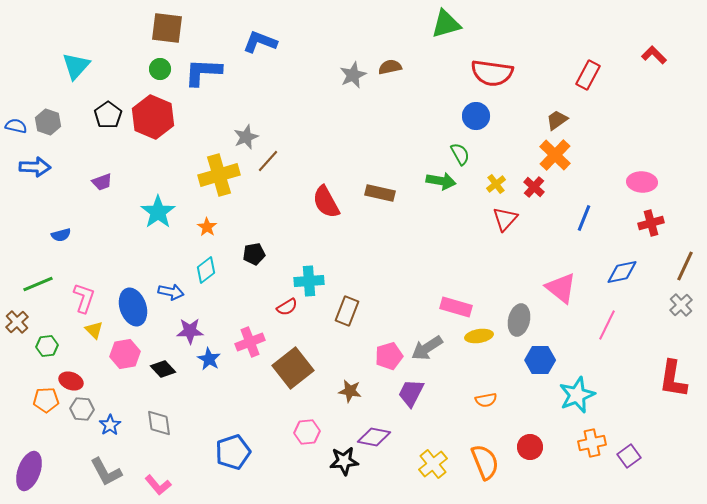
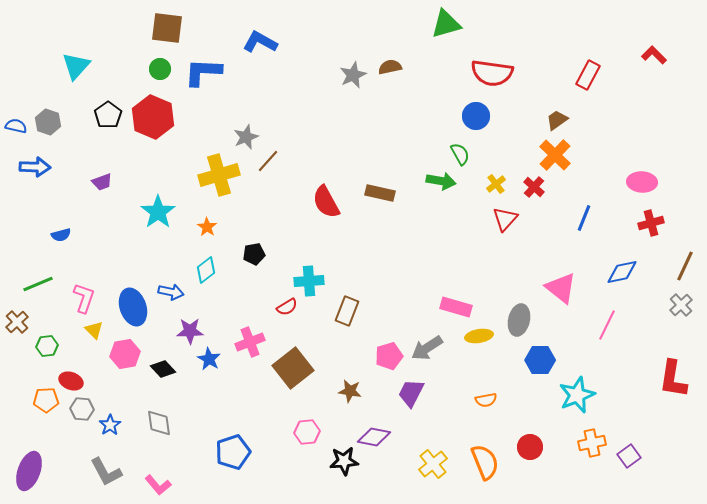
blue L-shape at (260, 42): rotated 8 degrees clockwise
